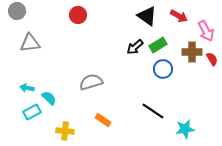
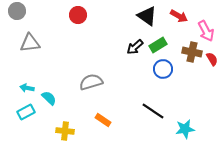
brown cross: rotated 12 degrees clockwise
cyan rectangle: moved 6 px left
